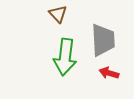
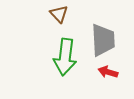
brown triangle: moved 1 px right
red arrow: moved 1 px left, 1 px up
